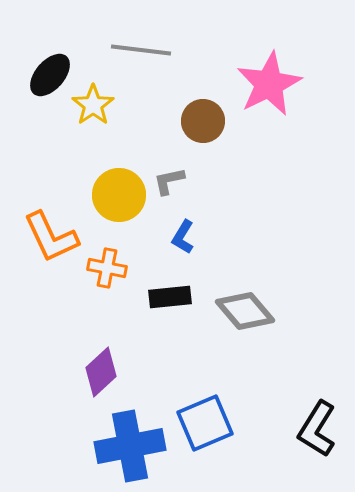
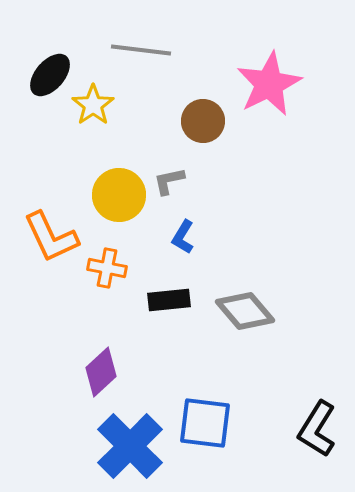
black rectangle: moved 1 px left, 3 px down
blue square: rotated 30 degrees clockwise
blue cross: rotated 34 degrees counterclockwise
